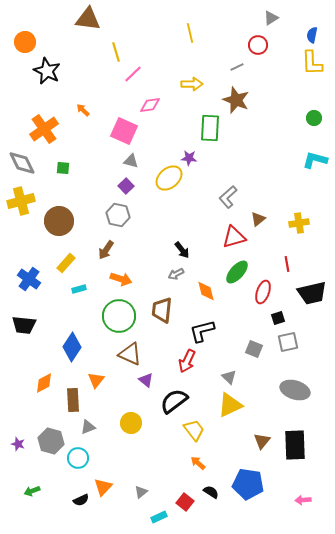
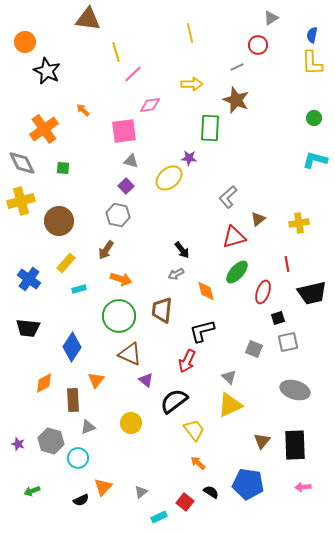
pink square at (124, 131): rotated 32 degrees counterclockwise
black trapezoid at (24, 325): moved 4 px right, 3 px down
pink arrow at (303, 500): moved 13 px up
